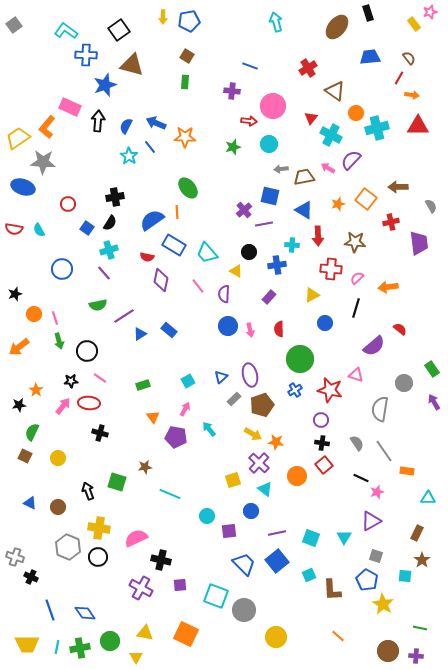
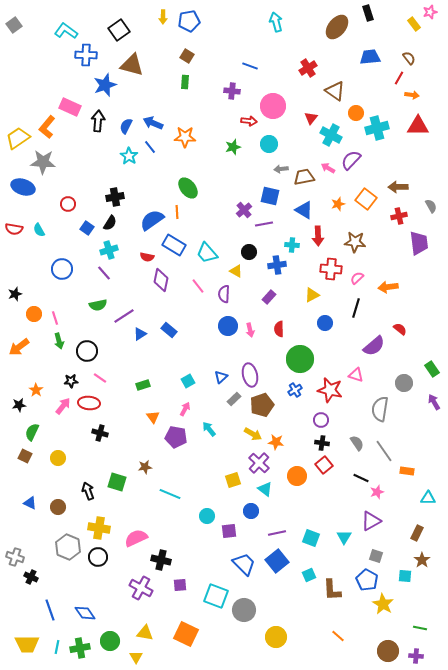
blue arrow at (156, 123): moved 3 px left
red cross at (391, 222): moved 8 px right, 6 px up
